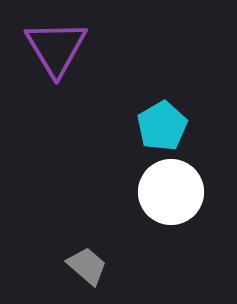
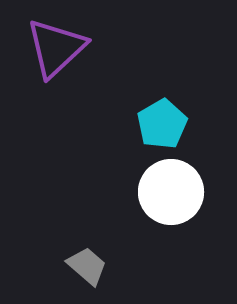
purple triangle: rotated 18 degrees clockwise
cyan pentagon: moved 2 px up
